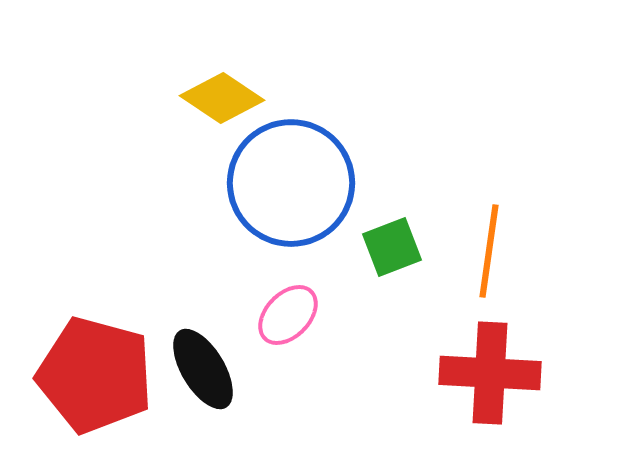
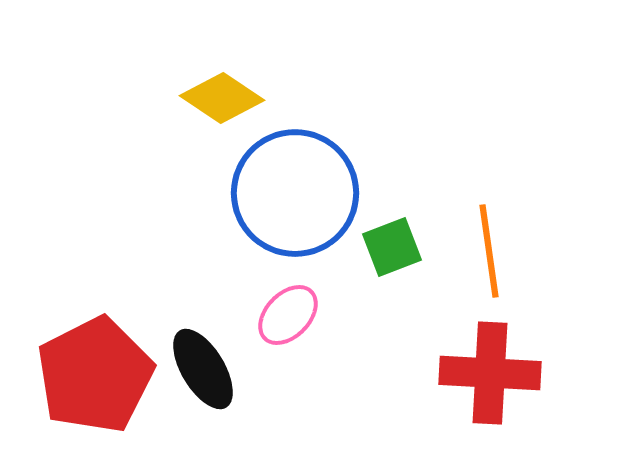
blue circle: moved 4 px right, 10 px down
orange line: rotated 16 degrees counterclockwise
red pentagon: rotated 30 degrees clockwise
